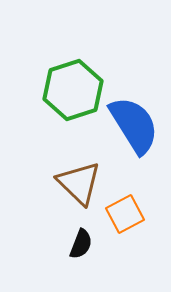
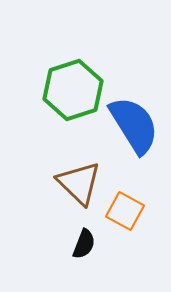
orange square: moved 3 px up; rotated 33 degrees counterclockwise
black semicircle: moved 3 px right
